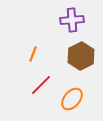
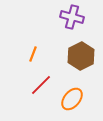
purple cross: moved 3 px up; rotated 20 degrees clockwise
